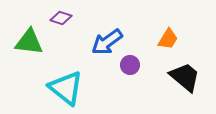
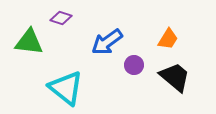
purple circle: moved 4 px right
black trapezoid: moved 10 px left
